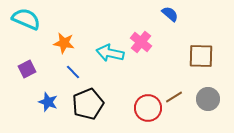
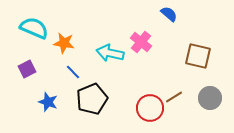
blue semicircle: moved 1 px left
cyan semicircle: moved 8 px right, 9 px down
brown square: moved 3 px left; rotated 12 degrees clockwise
gray circle: moved 2 px right, 1 px up
black pentagon: moved 4 px right, 5 px up
red circle: moved 2 px right
